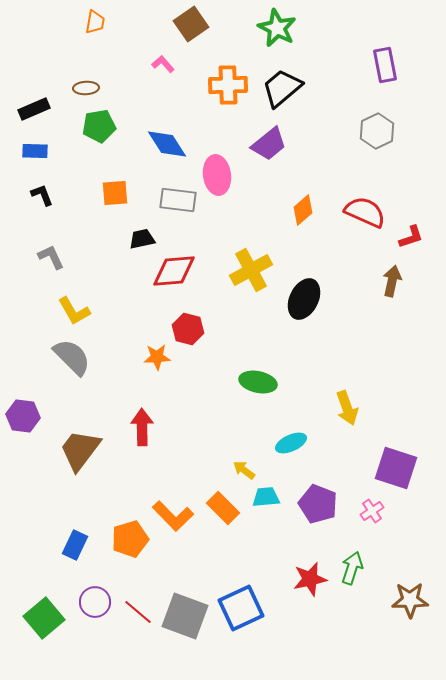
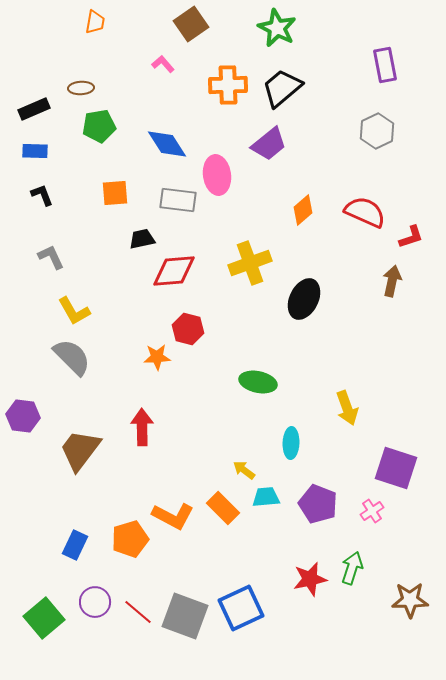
brown ellipse at (86, 88): moved 5 px left
yellow cross at (251, 270): moved 1 px left, 7 px up; rotated 9 degrees clockwise
cyan ellipse at (291, 443): rotated 64 degrees counterclockwise
orange L-shape at (173, 516): rotated 18 degrees counterclockwise
